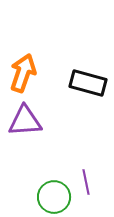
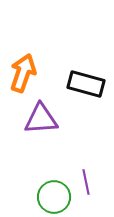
black rectangle: moved 2 px left, 1 px down
purple triangle: moved 16 px right, 2 px up
